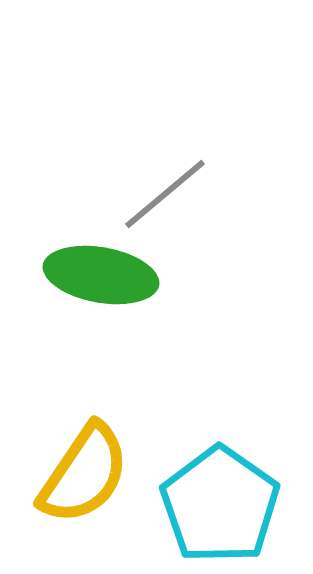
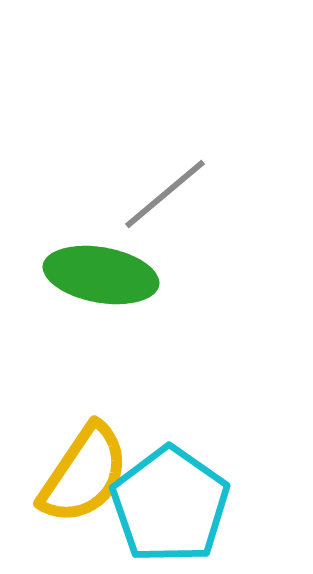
cyan pentagon: moved 50 px left
